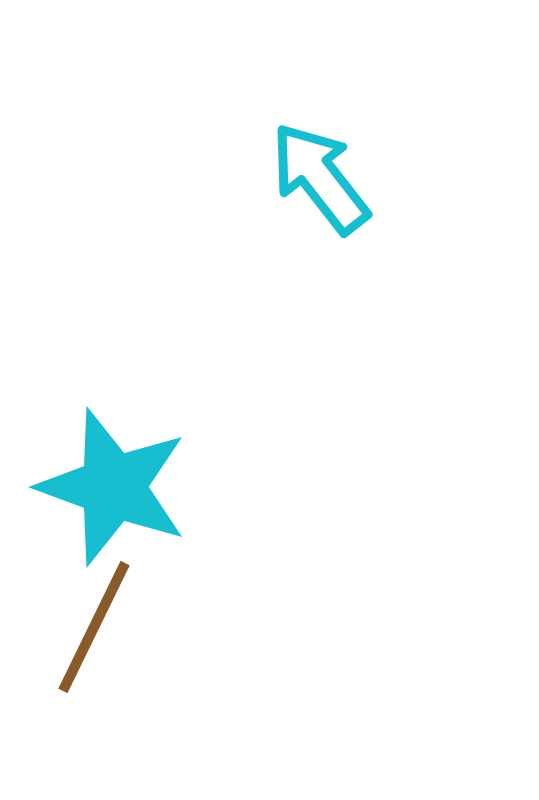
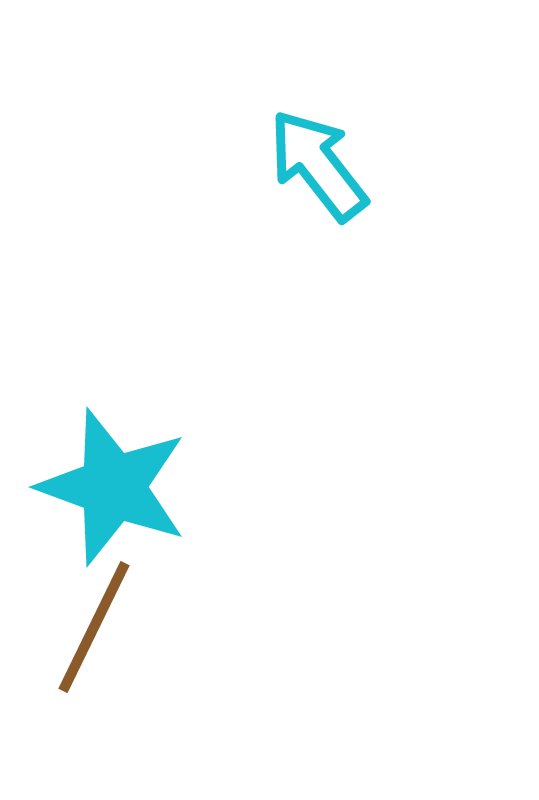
cyan arrow: moved 2 px left, 13 px up
